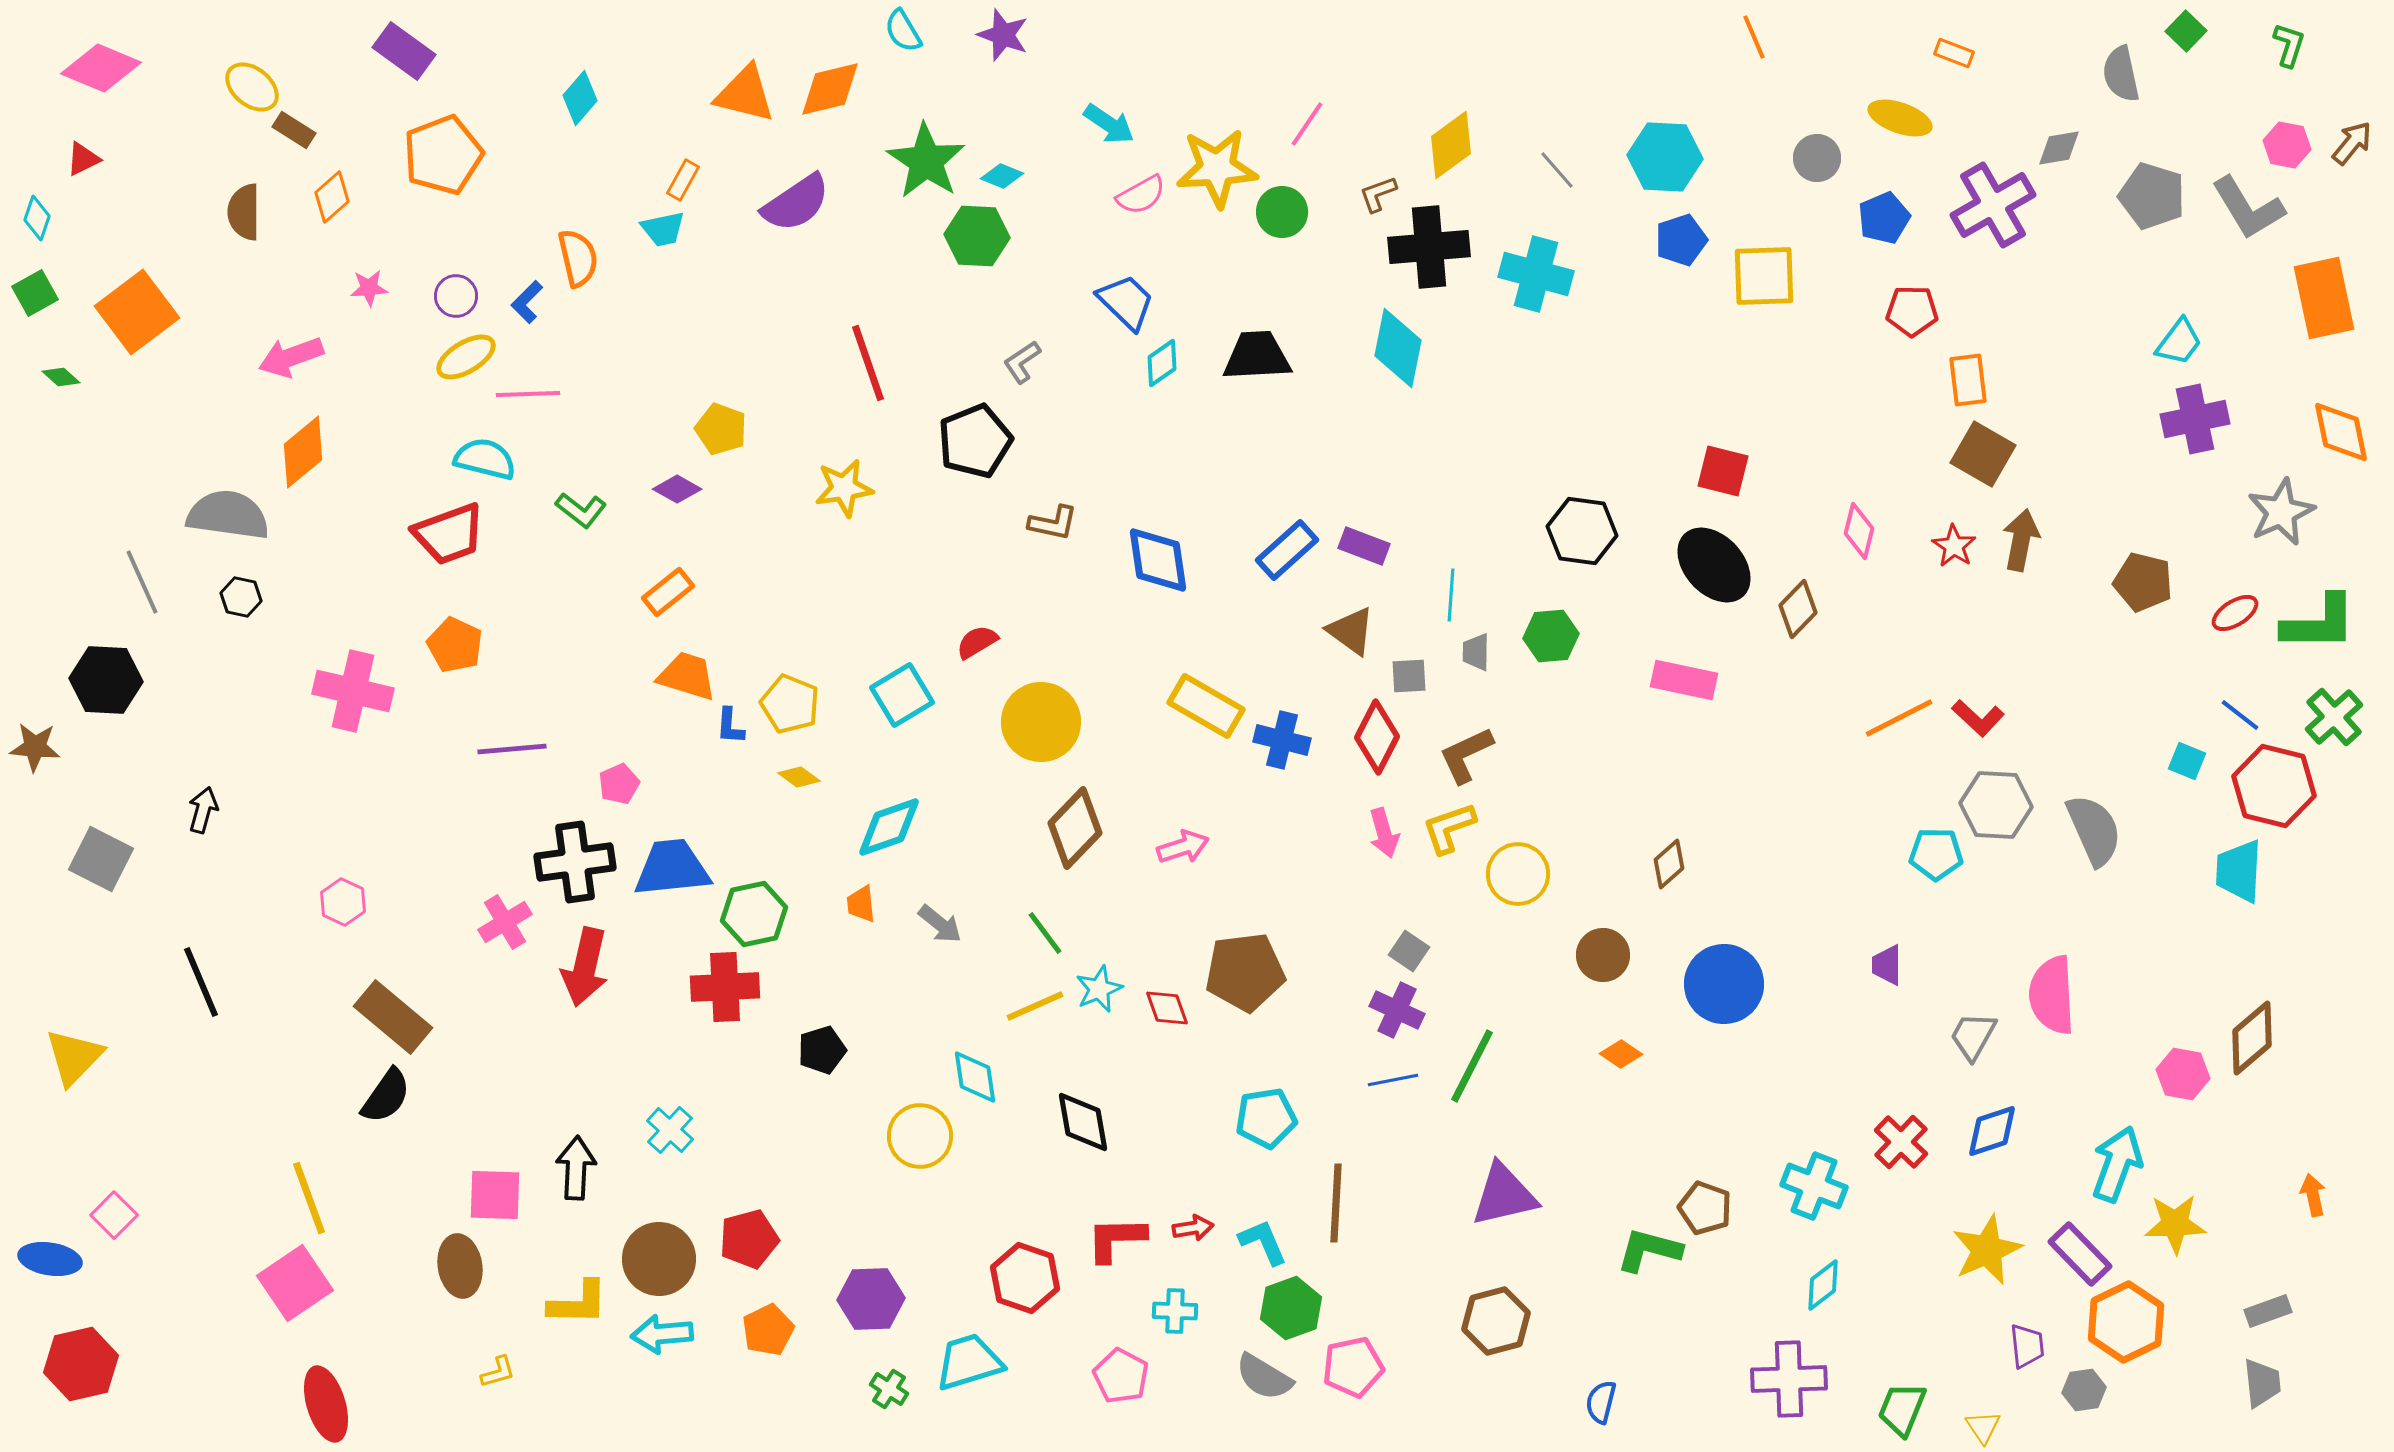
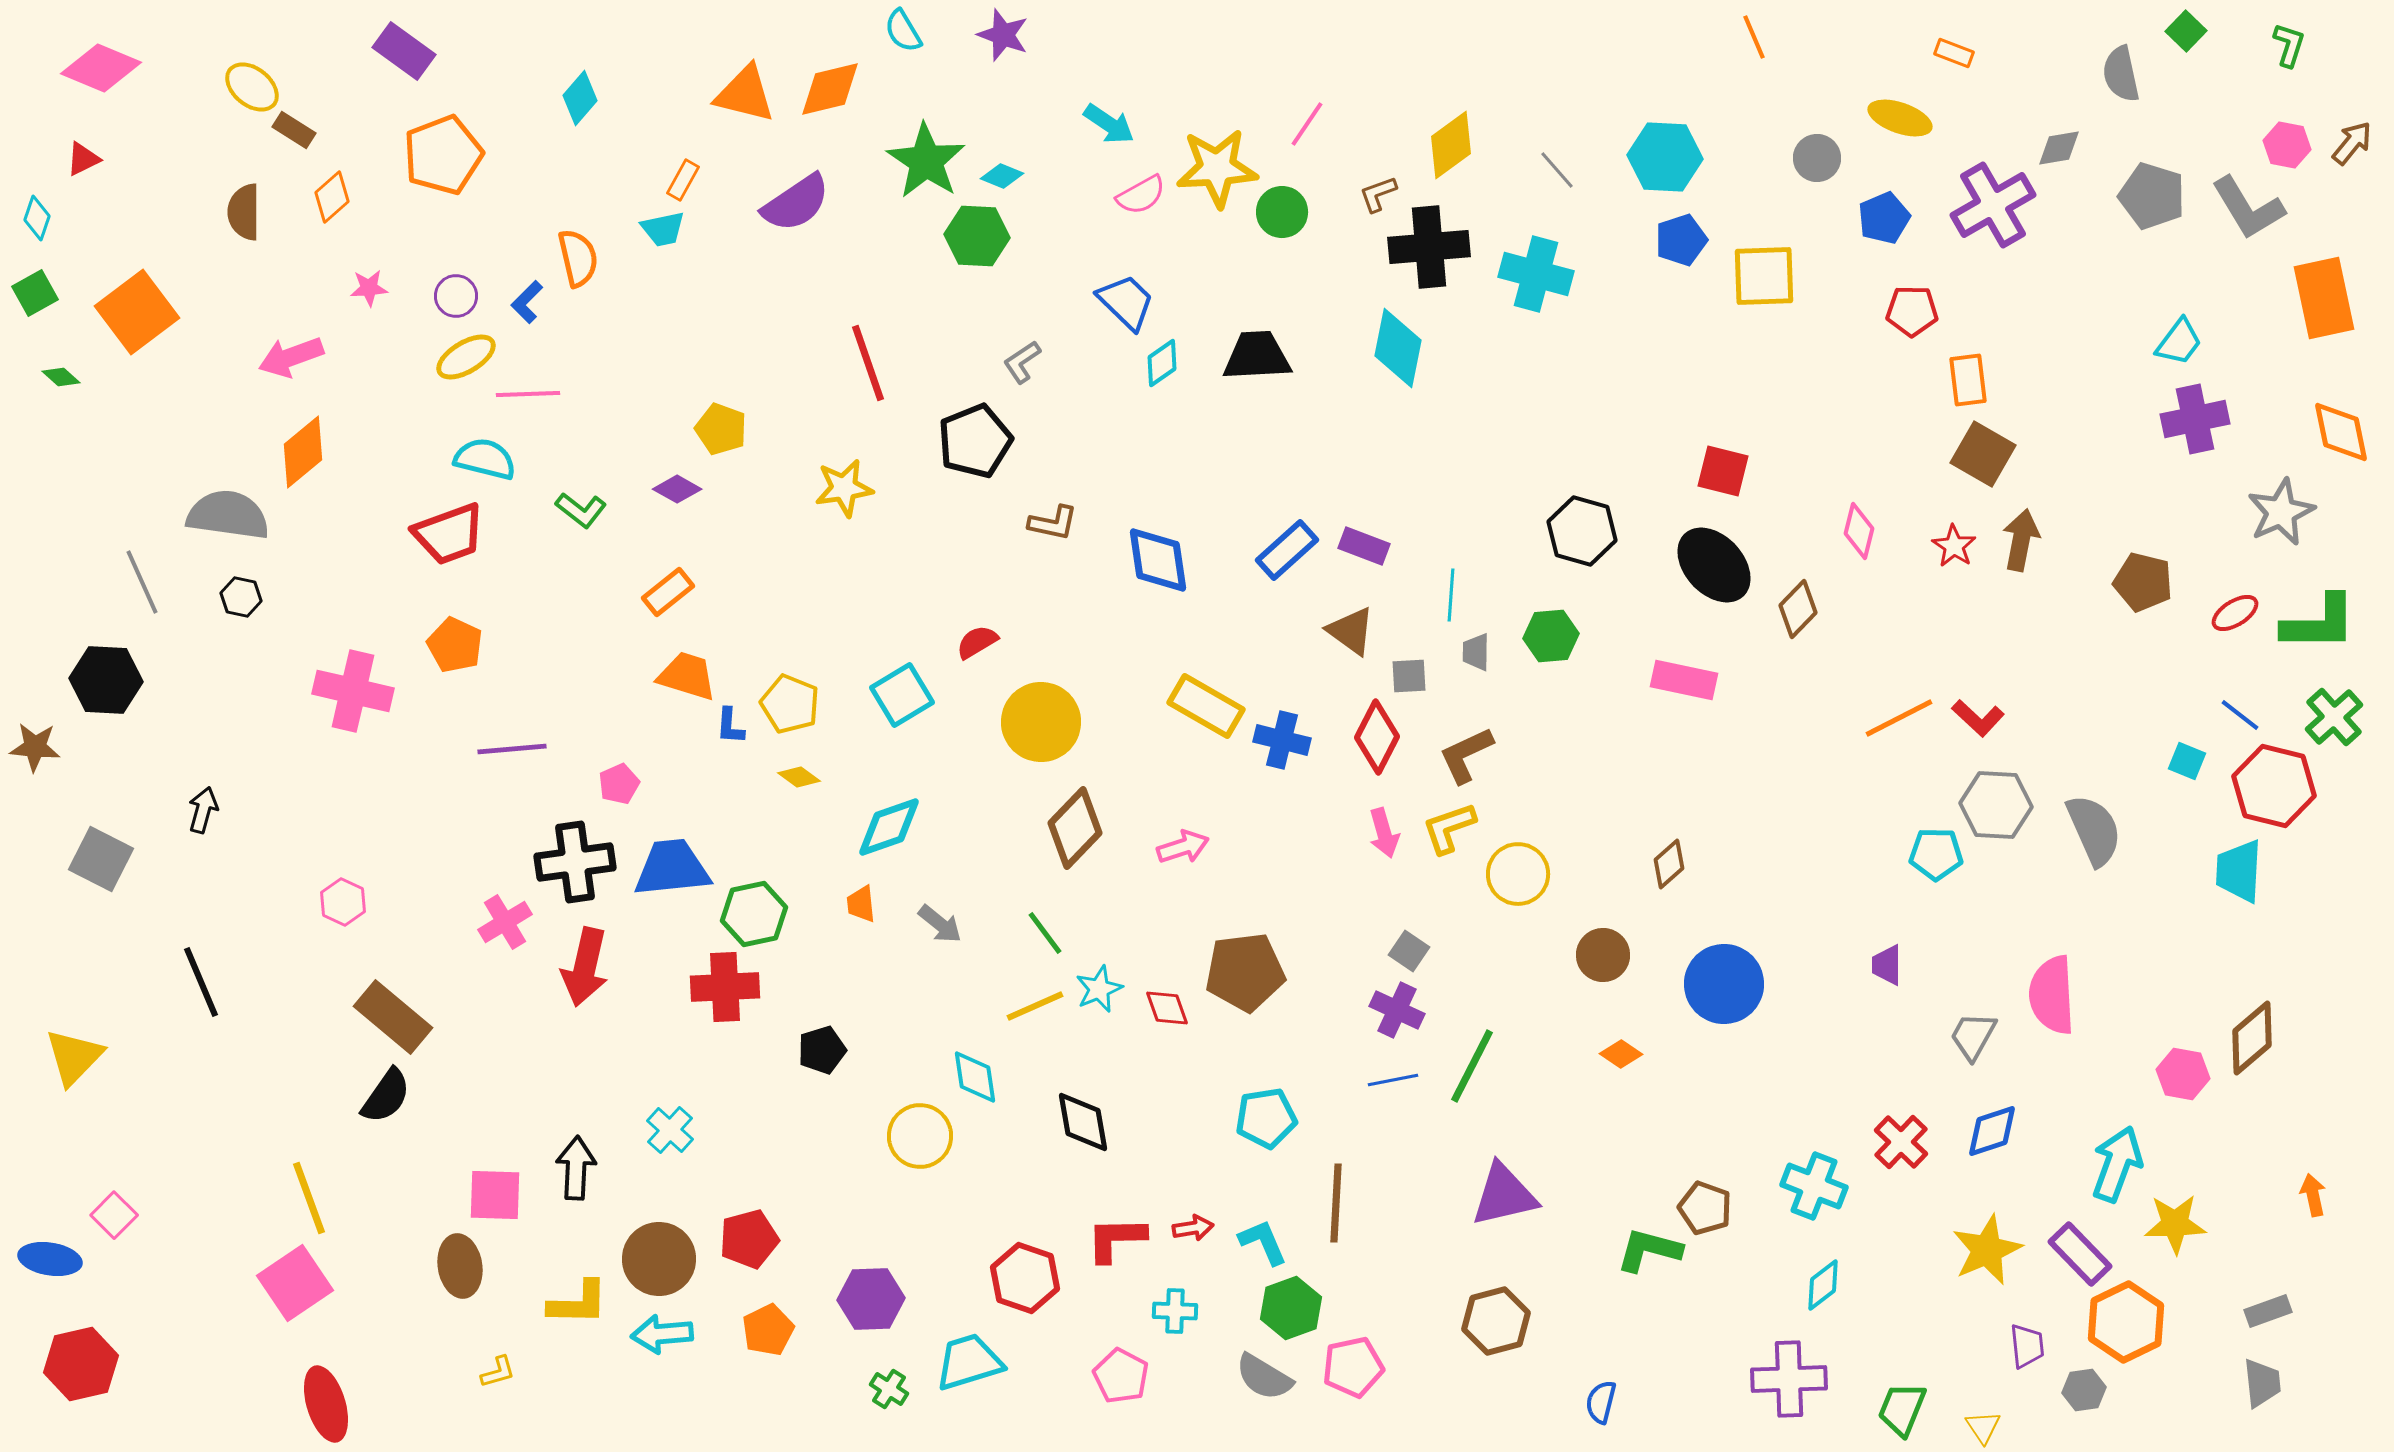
black hexagon at (1582, 531): rotated 8 degrees clockwise
